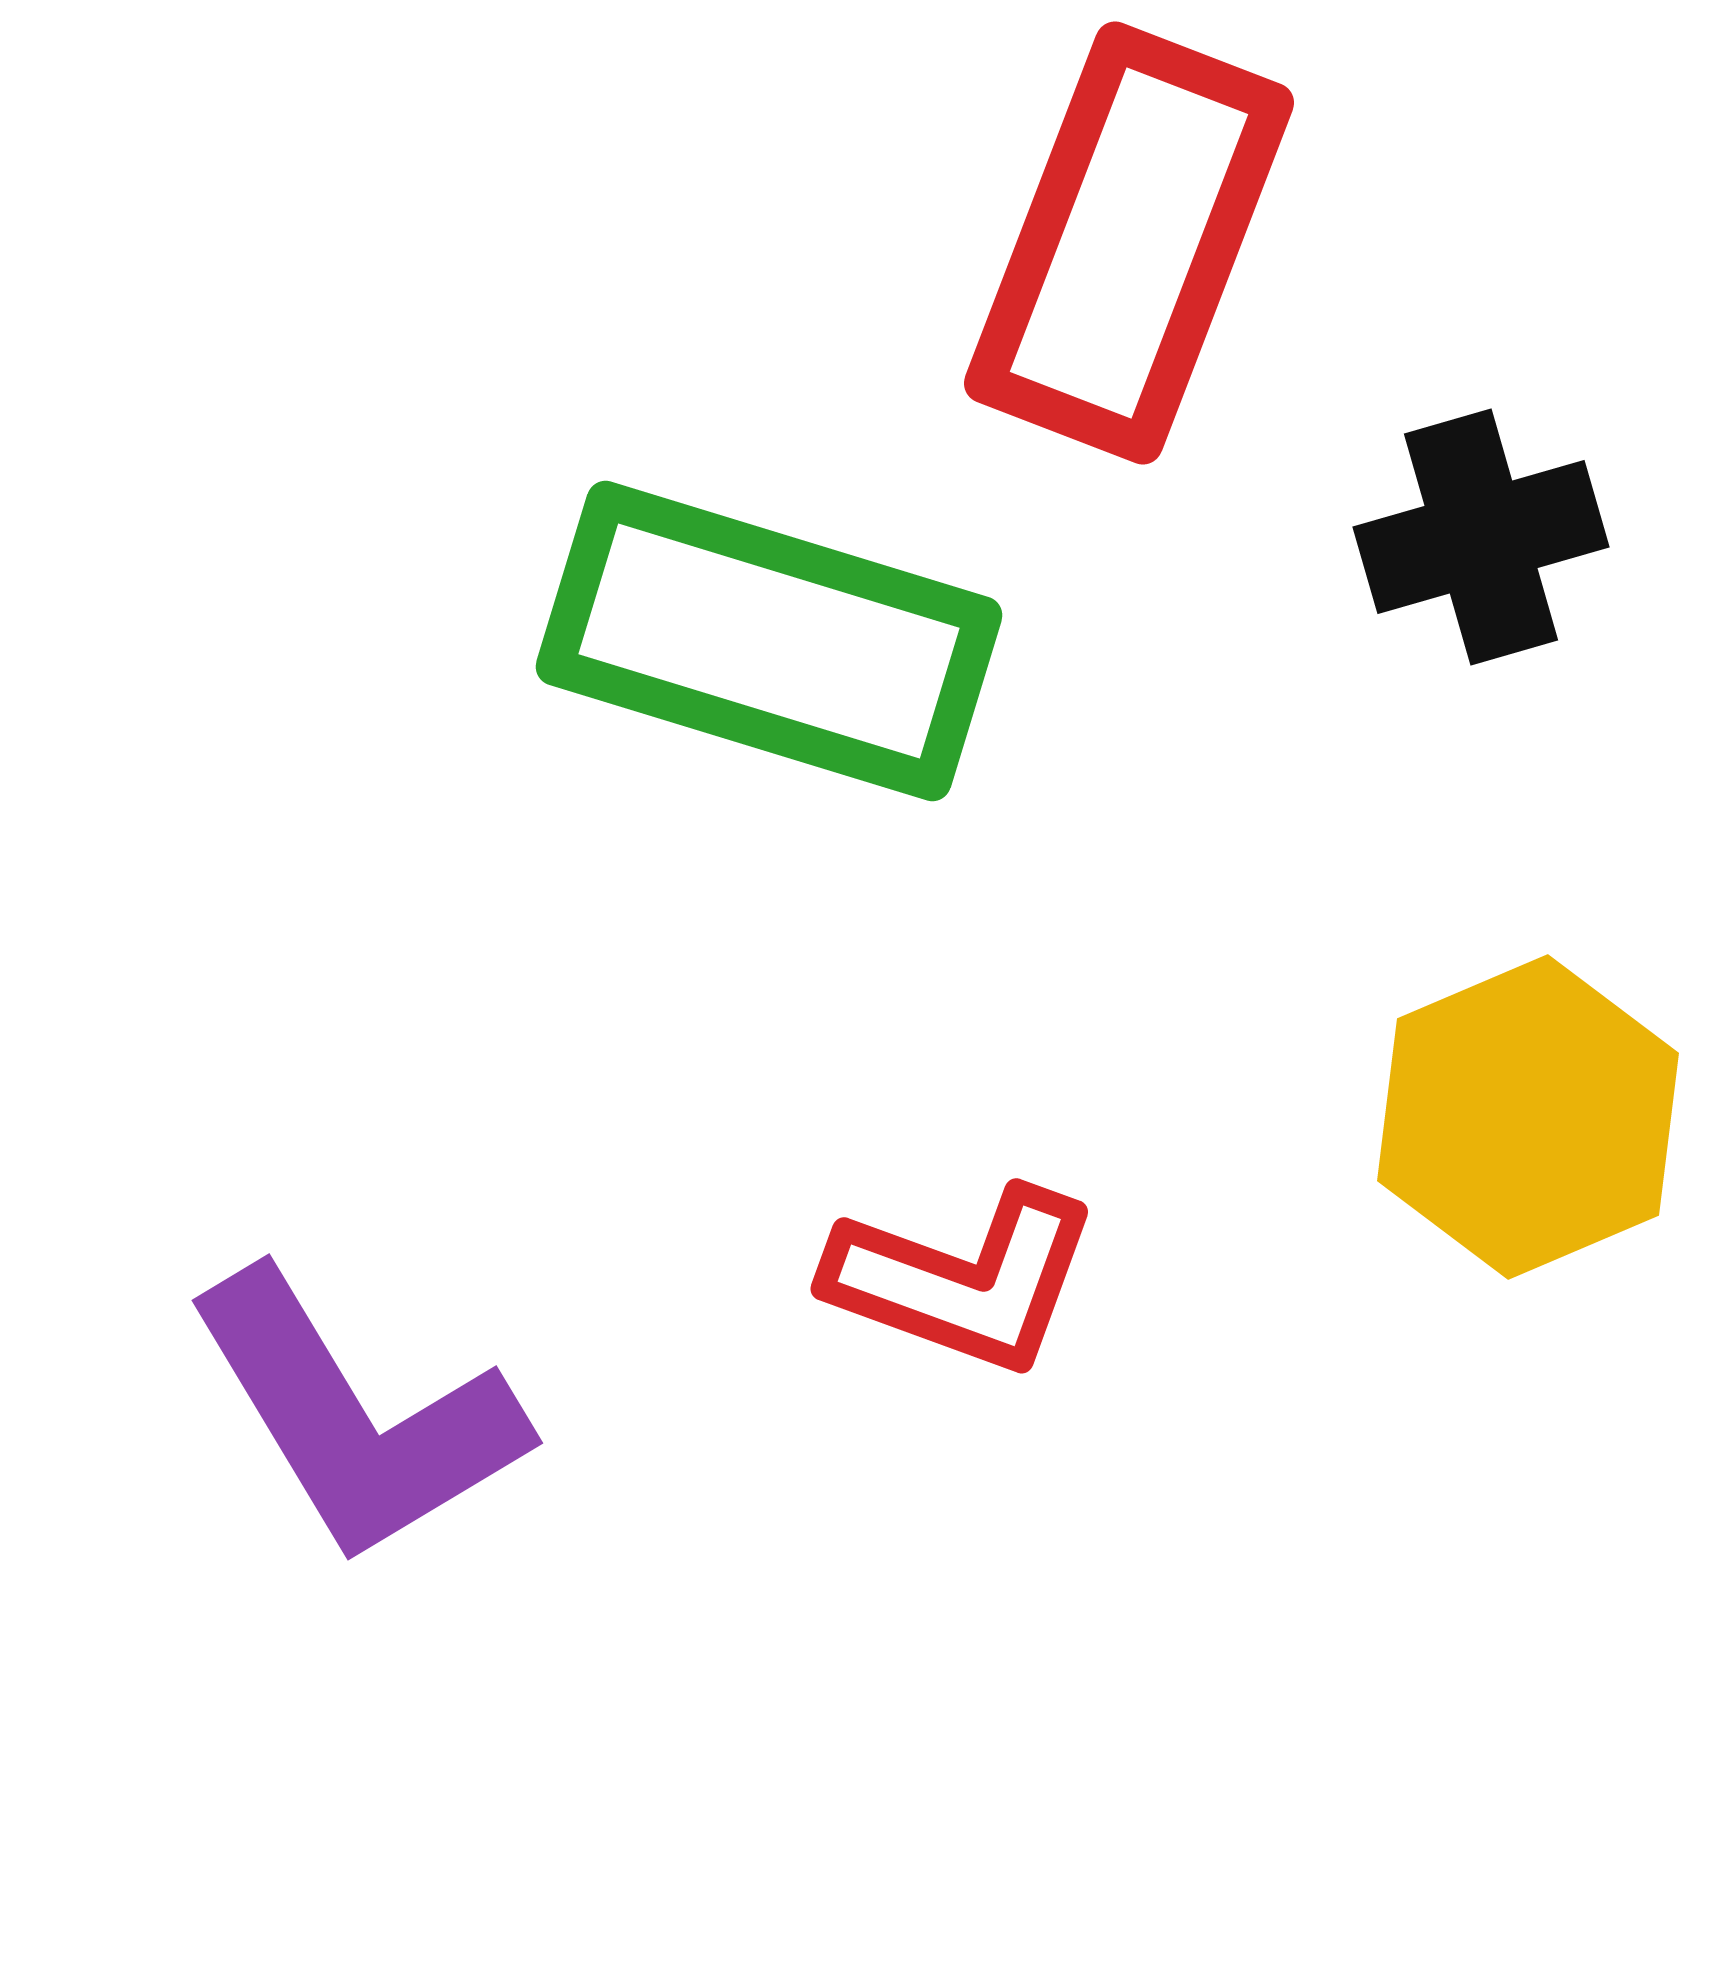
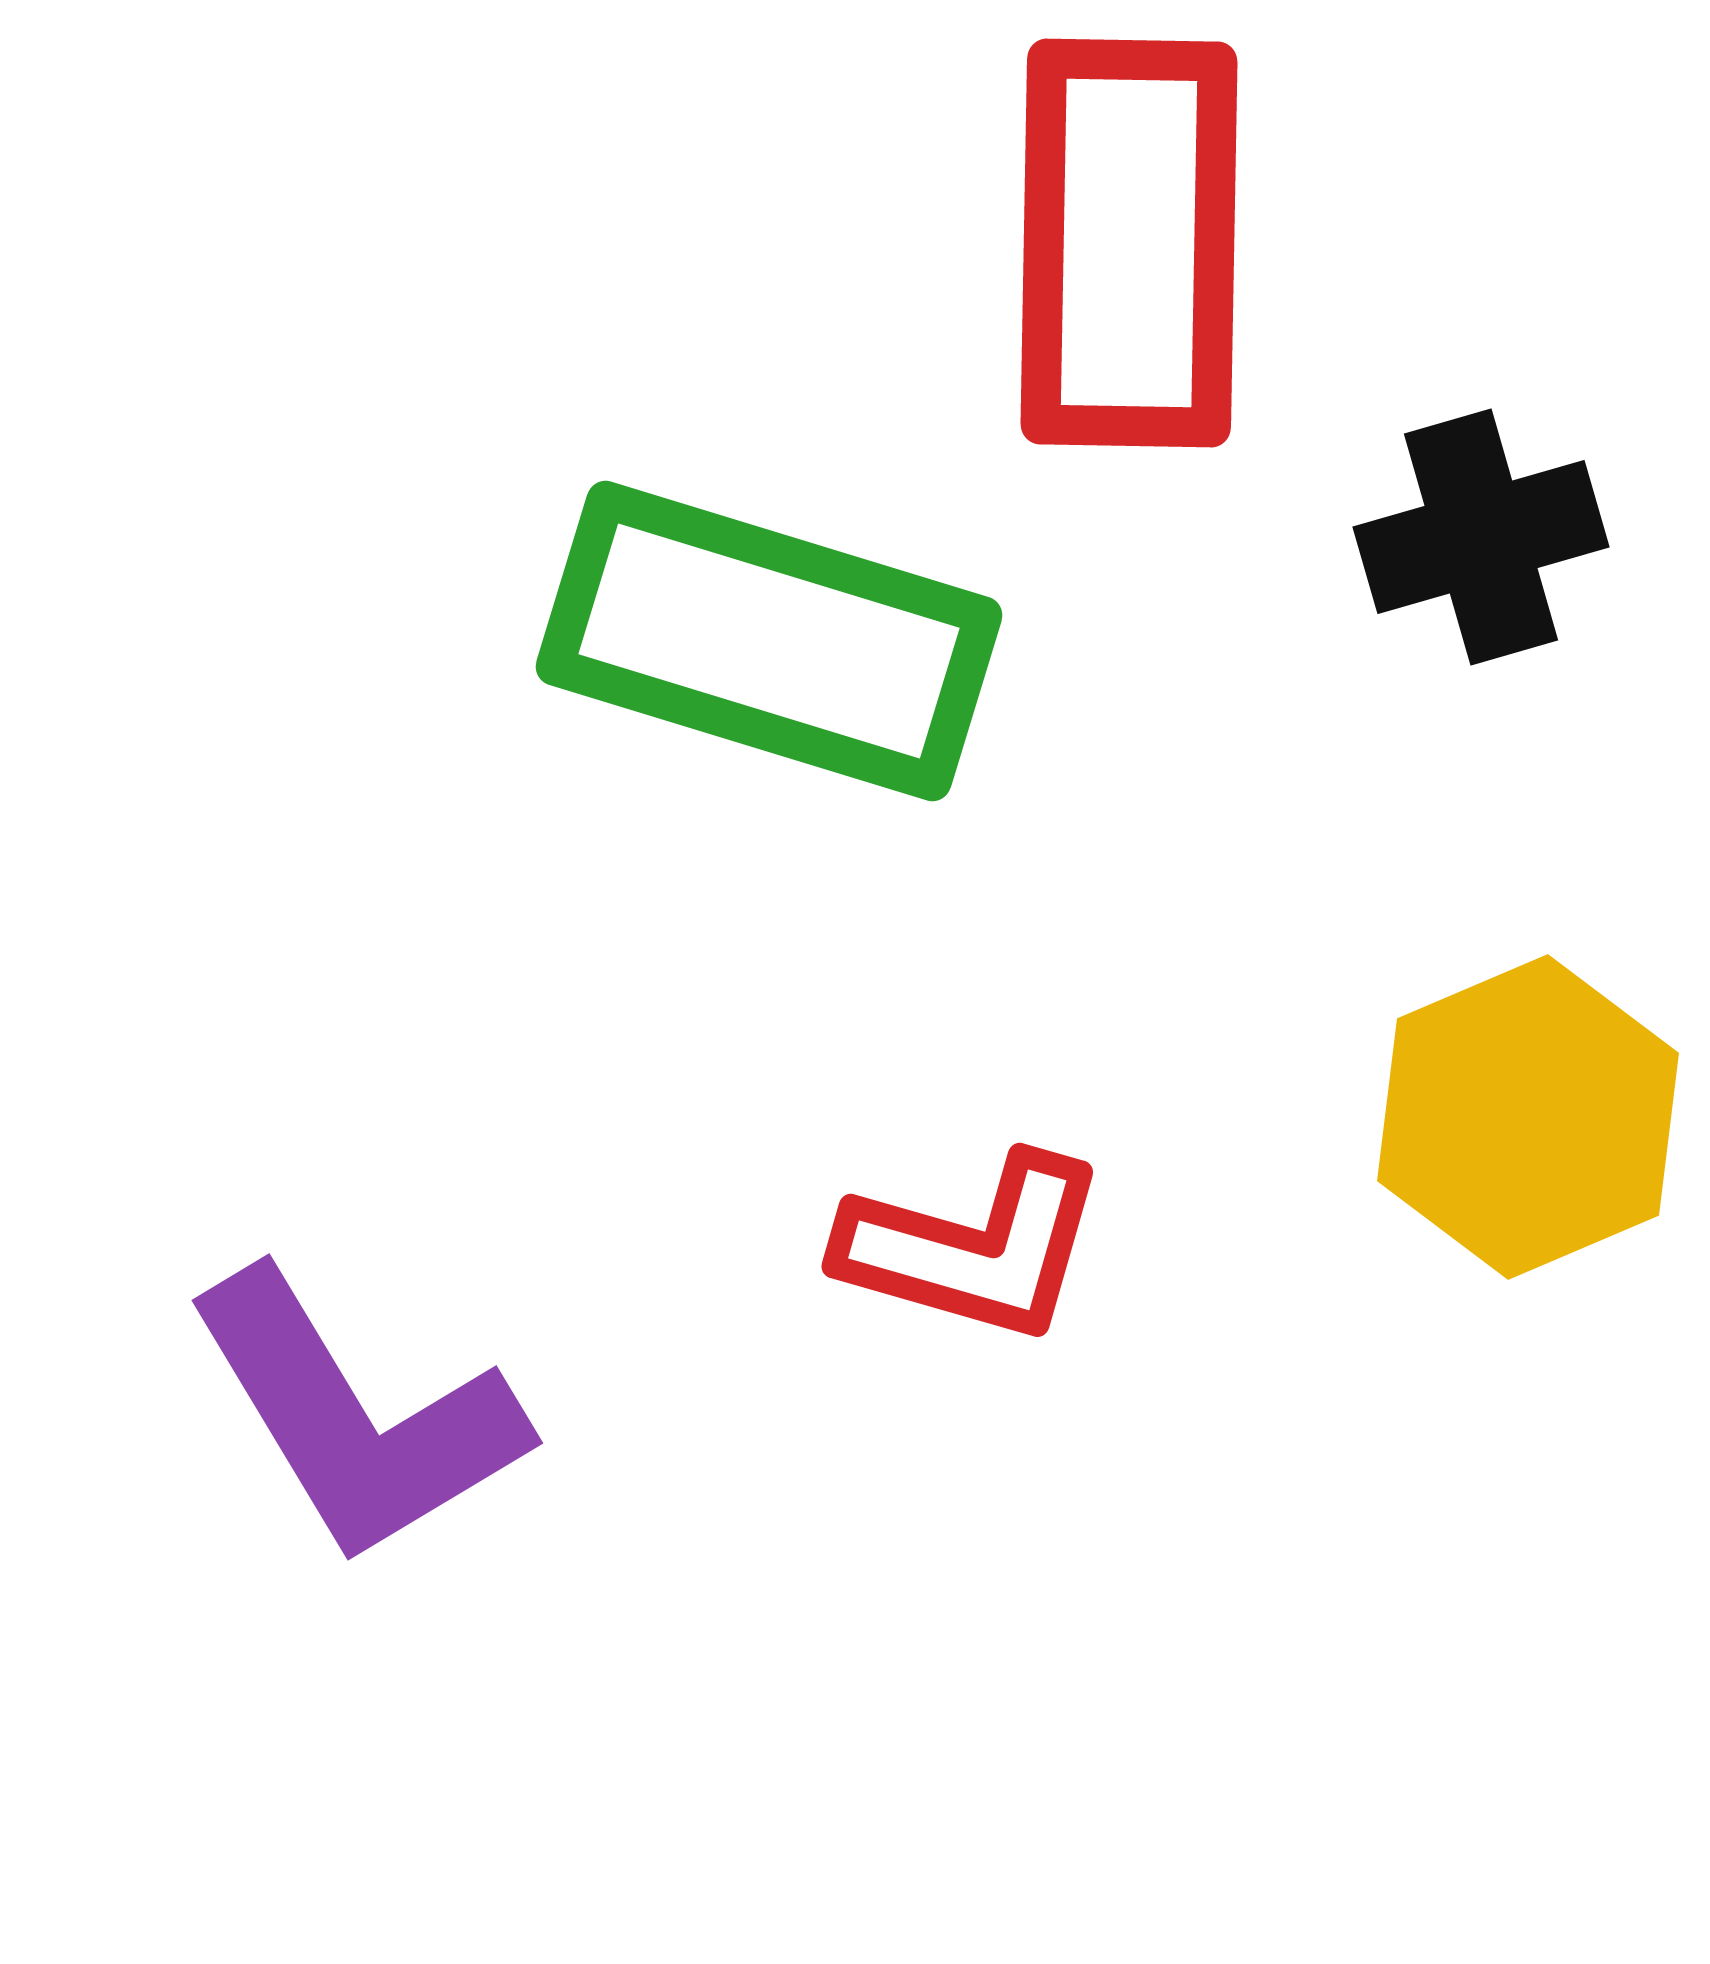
red rectangle: rotated 20 degrees counterclockwise
red L-shape: moved 10 px right, 32 px up; rotated 4 degrees counterclockwise
